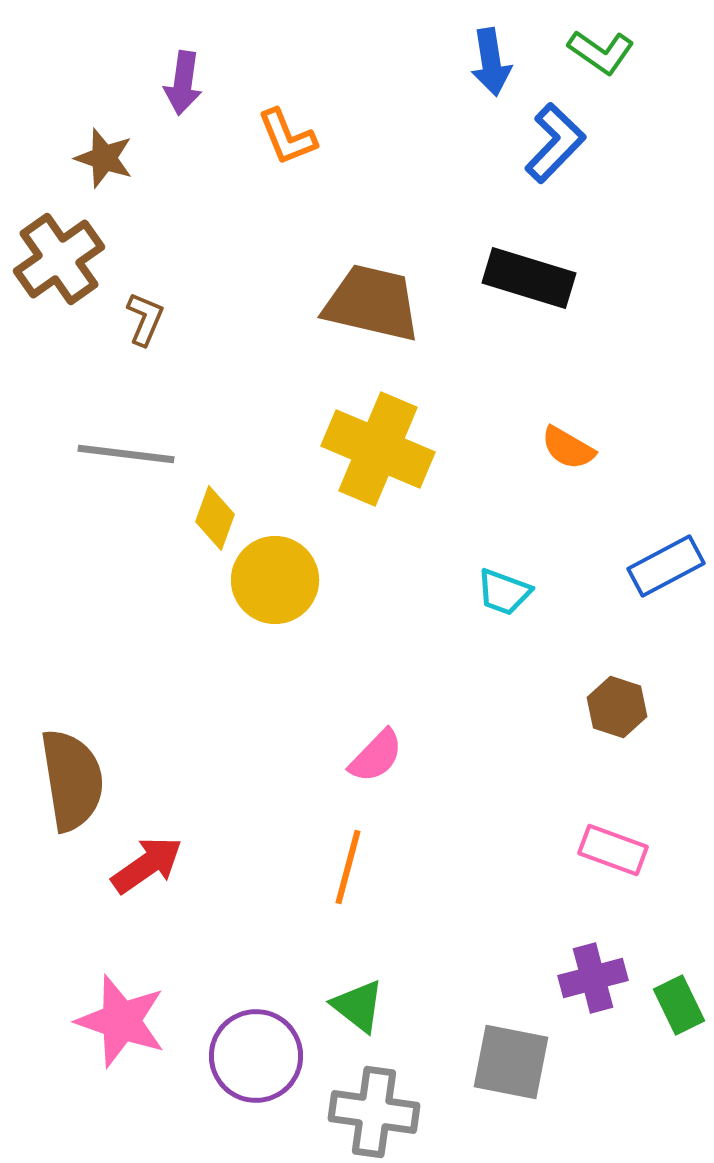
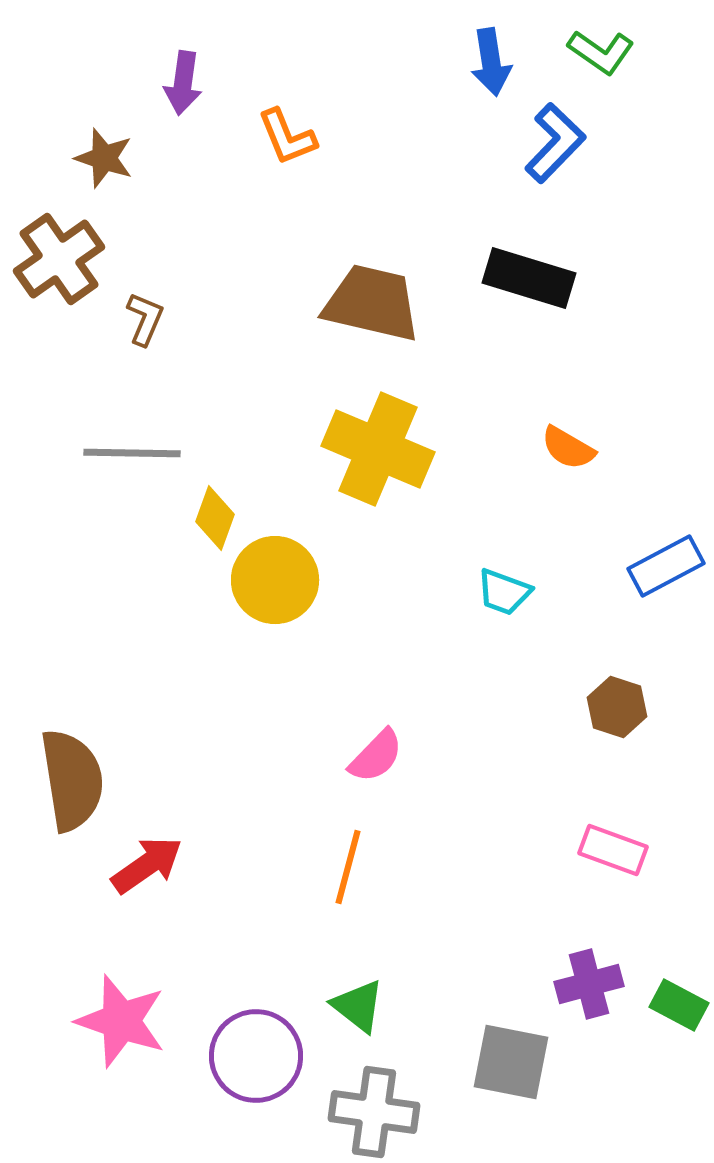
gray line: moved 6 px right, 1 px up; rotated 6 degrees counterclockwise
purple cross: moved 4 px left, 6 px down
green rectangle: rotated 36 degrees counterclockwise
